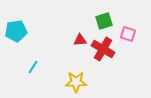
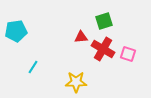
pink square: moved 20 px down
red triangle: moved 1 px right, 3 px up
